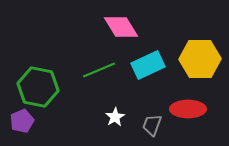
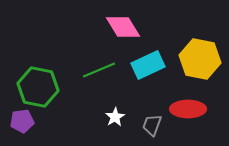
pink diamond: moved 2 px right
yellow hexagon: rotated 12 degrees clockwise
purple pentagon: rotated 15 degrees clockwise
